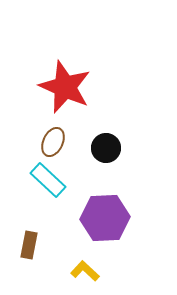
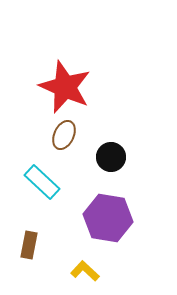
brown ellipse: moved 11 px right, 7 px up
black circle: moved 5 px right, 9 px down
cyan rectangle: moved 6 px left, 2 px down
purple hexagon: moved 3 px right; rotated 12 degrees clockwise
